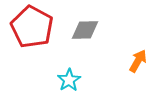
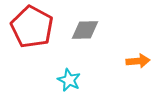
orange arrow: rotated 55 degrees clockwise
cyan star: rotated 15 degrees counterclockwise
